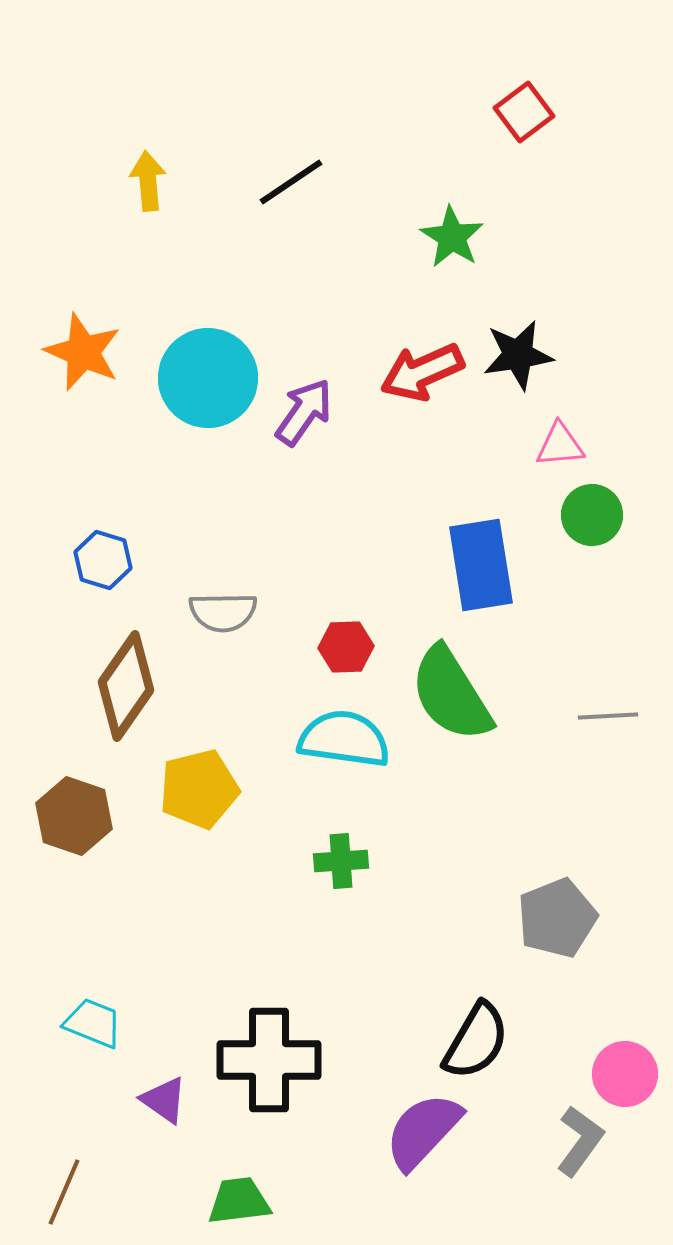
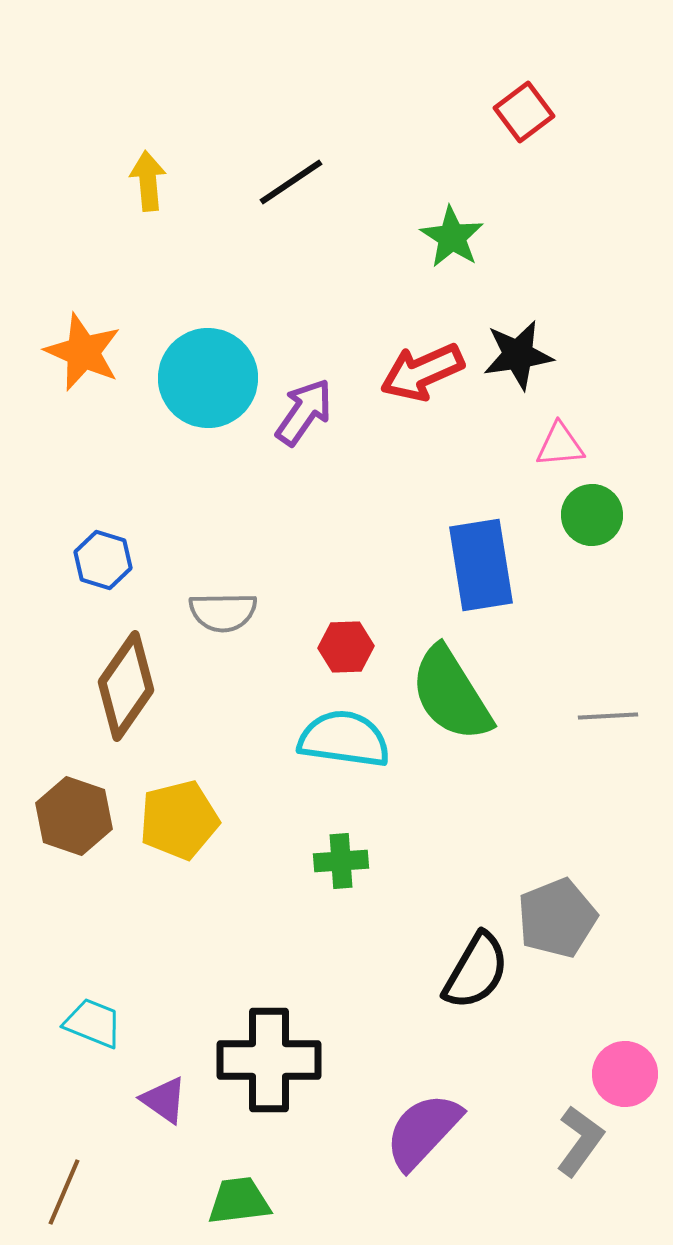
yellow pentagon: moved 20 px left, 31 px down
black semicircle: moved 70 px up
